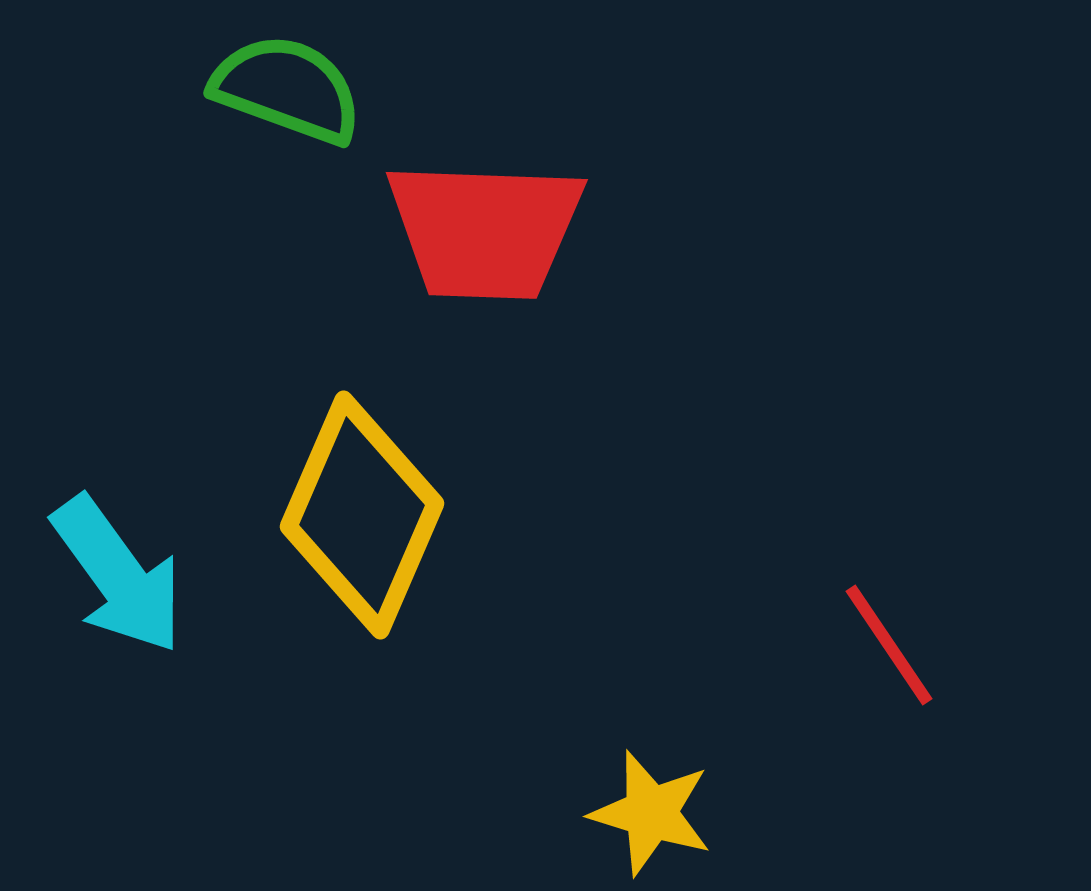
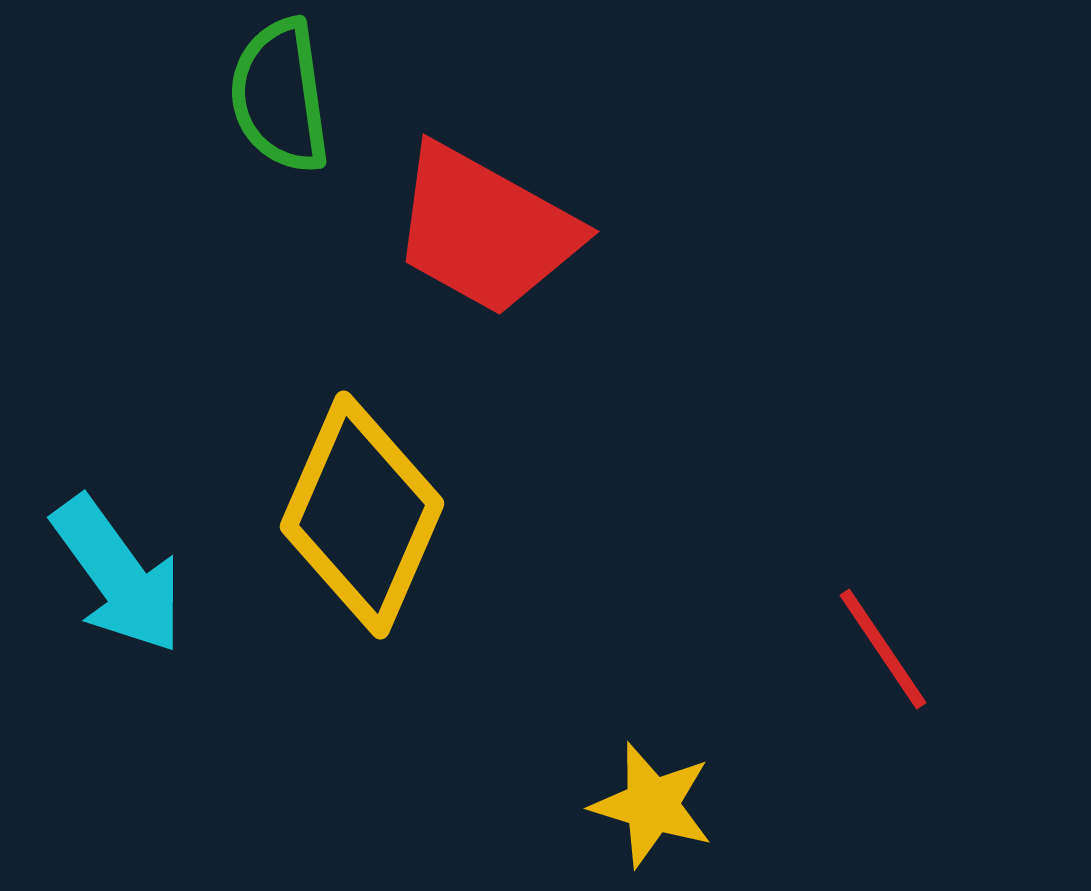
green semicircle: moved 7 px left, 7 px down; rotated 118 degrees counterclockwise
red trapezoid: rotated 27 degrees clockwise
red line: moved 6 px left, 4 px down
yellow star: moved 1 px right, 8 px up
